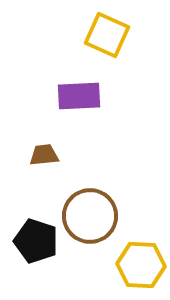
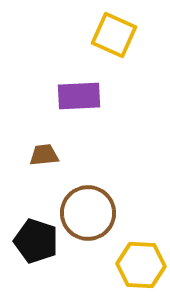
yellow square: moved 7 px right
brown circle: moved 2 px left, 3 px up
